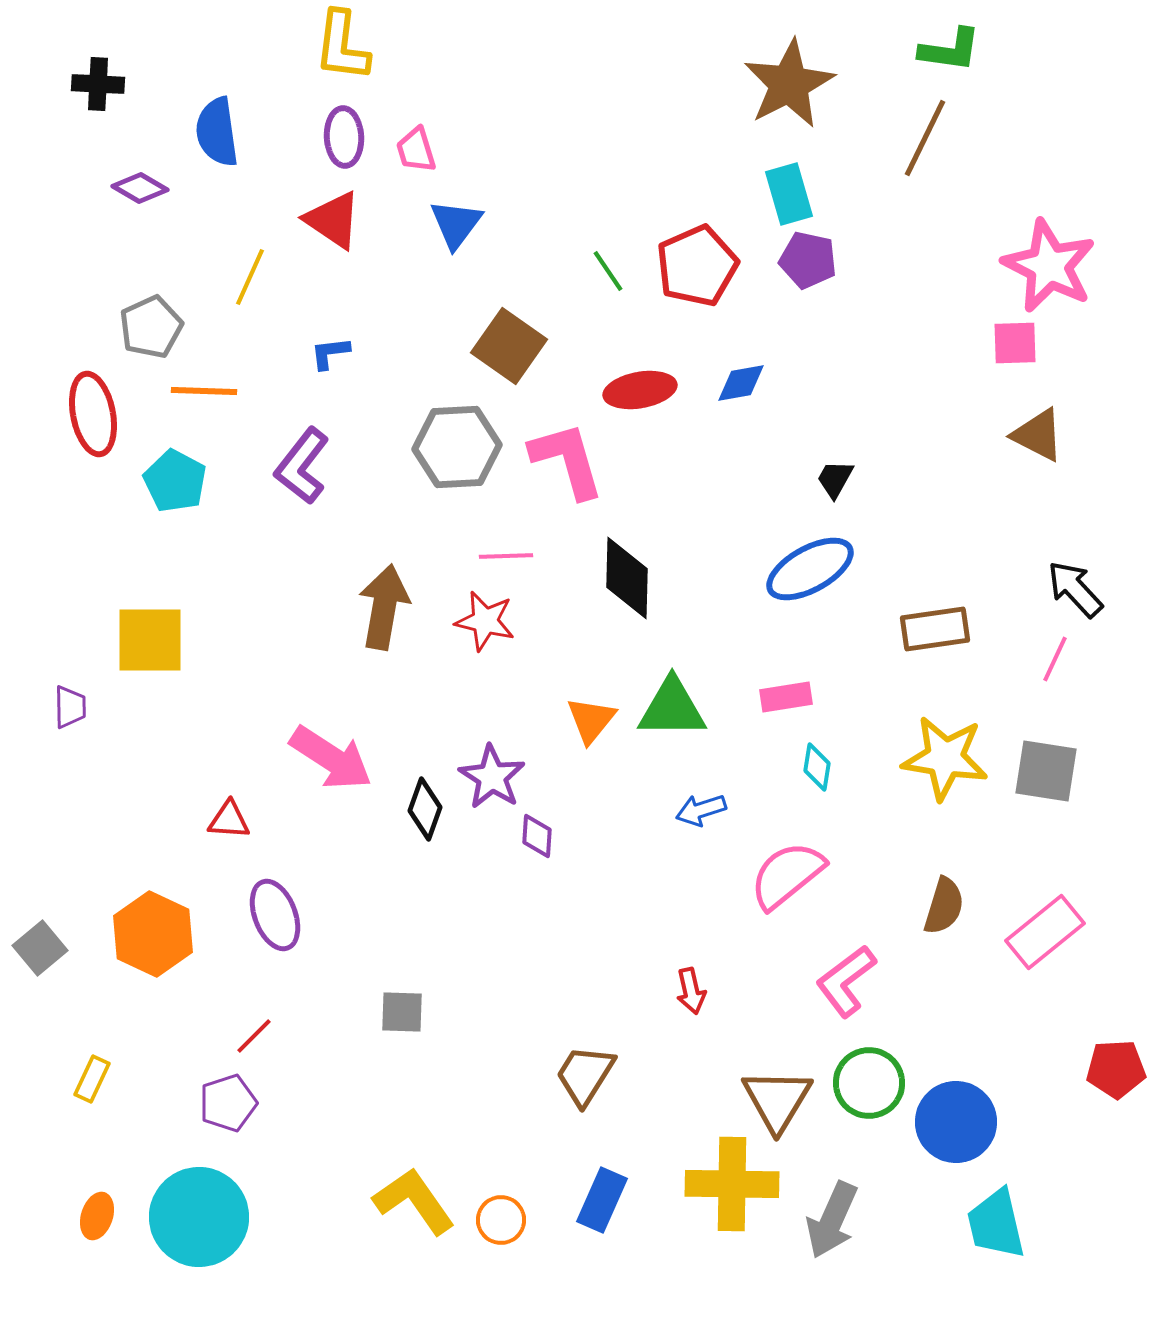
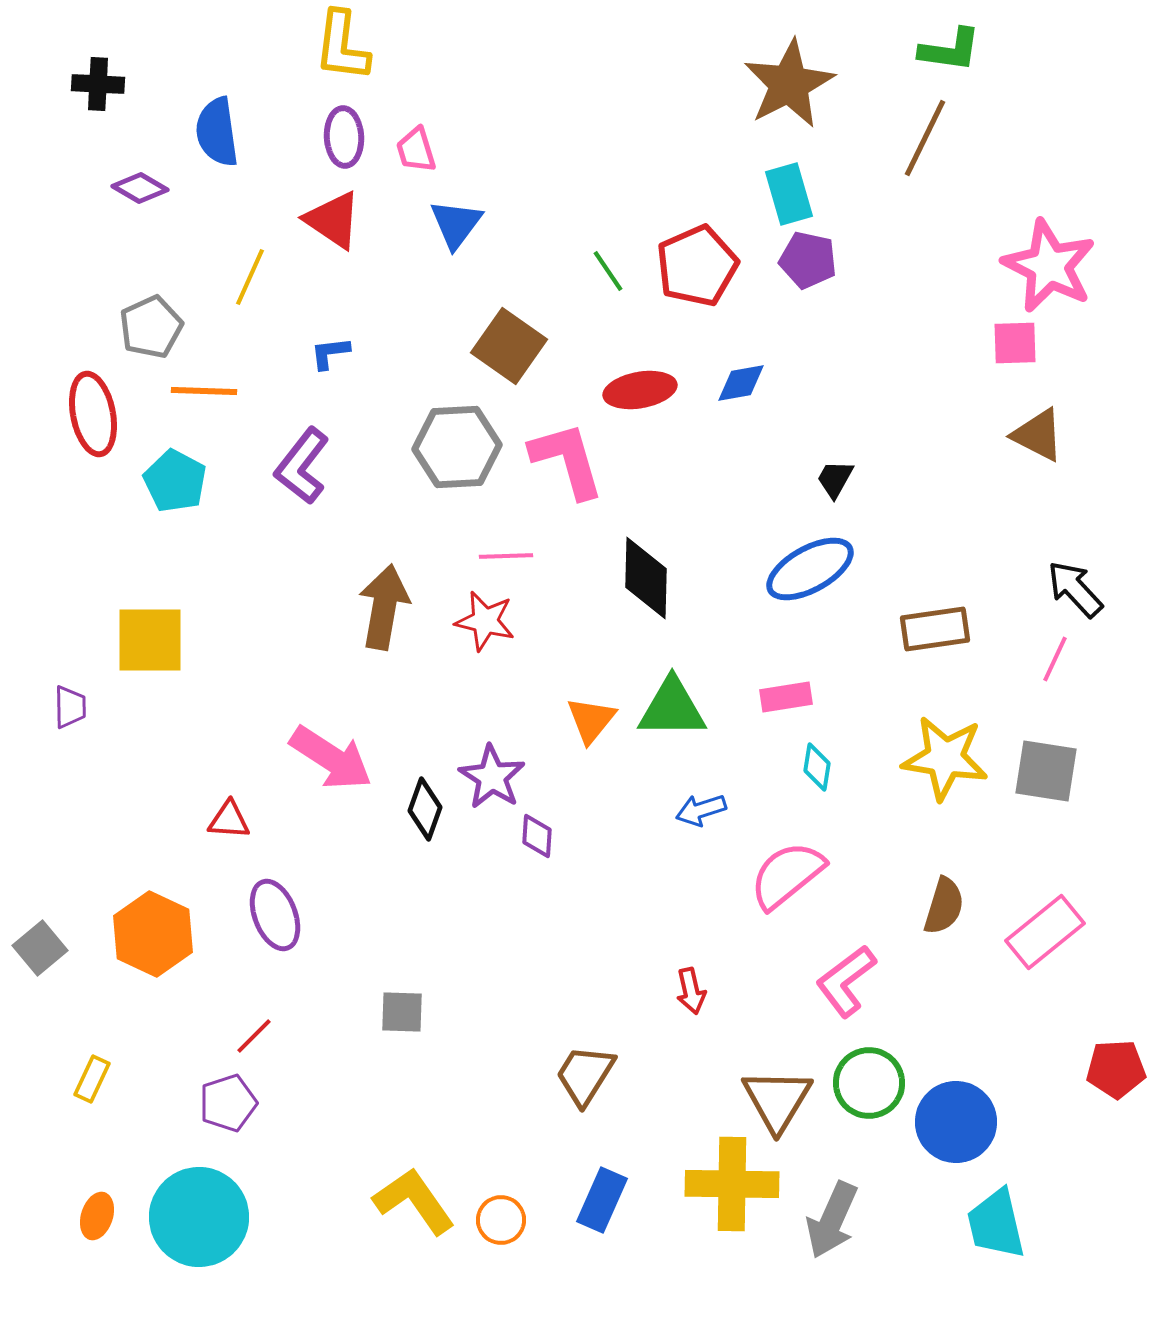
black diamond at (627, 578): moved 19 px right
